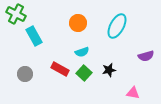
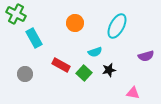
orange circle: moved 3 px left
cyan rectangle: moved 2 px down
cyan semicircle: moved 13 px right
red rectangle: moved 1 px right, 4 px up
